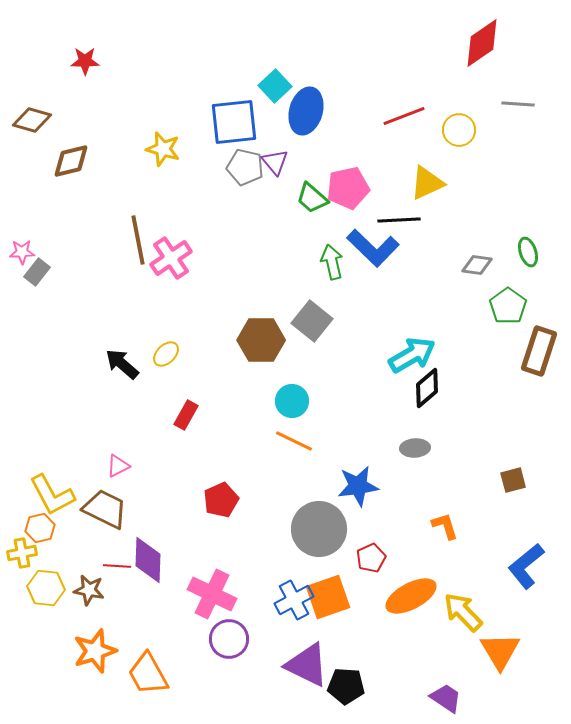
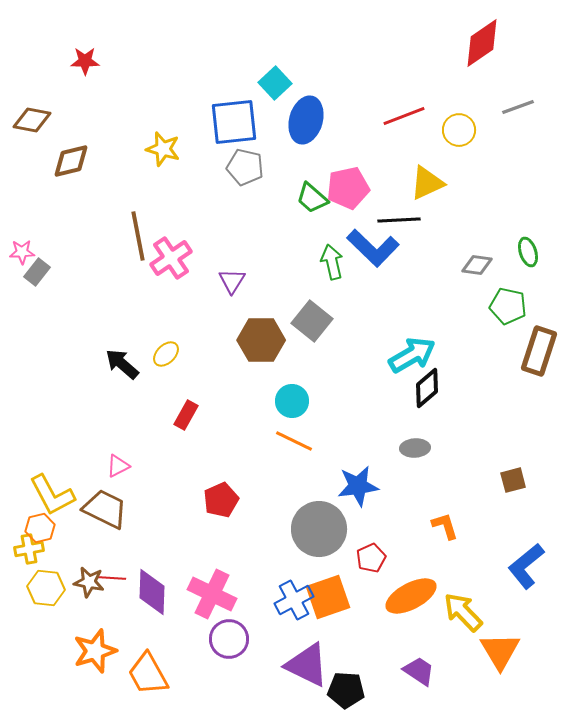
cyan square at (275, 86): moved 3 px up
gray line at (518, 104): moved 3 px down; rotated 24 degrees counterclockwise
blue ellipse at (306, 111): moved 9 px down
brown diamond at (32, 120): rotated 6 degrees counterclockwise
purple triangle at (275, 162): moved 43 px left, 119 px down; rotated 12 degrees clockwise
brown line at (138, 240): moved 4 px up
green pentagon at (508, 306): rotated 24 degrees counterclockwise
yellow cross at (22, 553): moved 7 px right, 4 px up
purple diamond at (148, 560): moved 4 px right, 32 px down
red line at (117, 566): moved 5 px left, 12 px down
brown star at (89, 590): moved 8 px up
black pentagon at (346, 686): moved 4 px down
purple trapezoid at (446, 698): moved 27 px left, 27 px up
